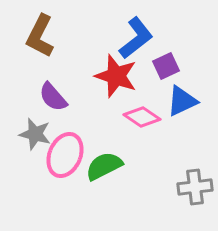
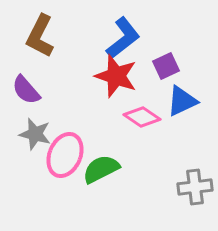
blue L-shape: moved 13 px left
purple semicircle: moved 27 px left, 7 px up
green semicircle: moved 3 px left, 3 px down
